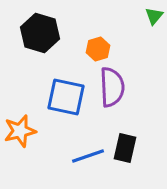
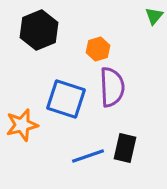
black hexagon: moved 1 px left, 3 px up; rotated 21 degrees clockwise
blue square: moved 2 px down; rotated 6 degrees clockwise
orange star: moved 2 px right, 6 px up
